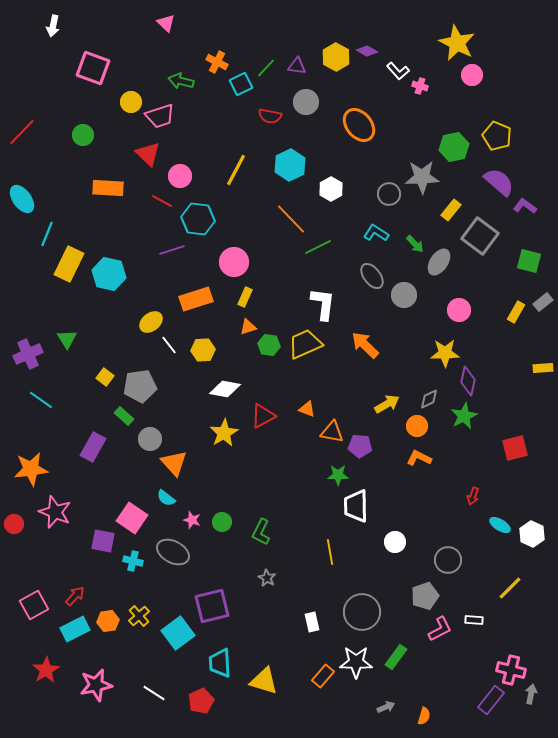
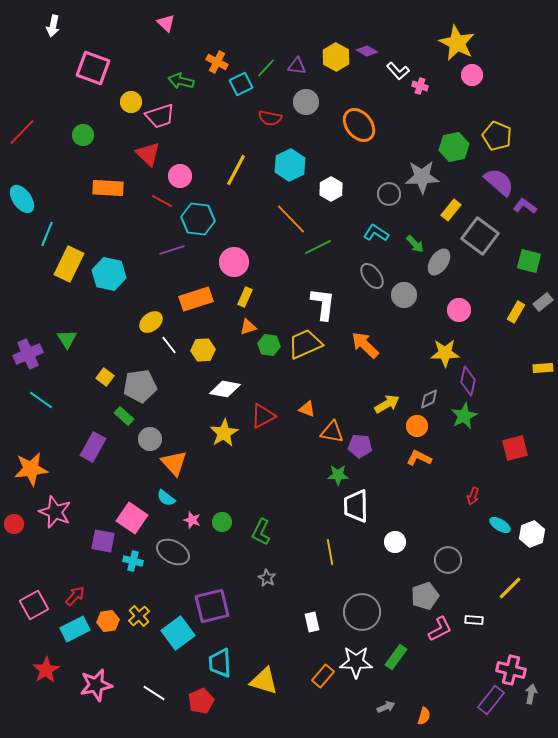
red semicircle at (270, 116): moved 2 px down
white hexagon at (532, 534): rotated 15 degrees clockwise
